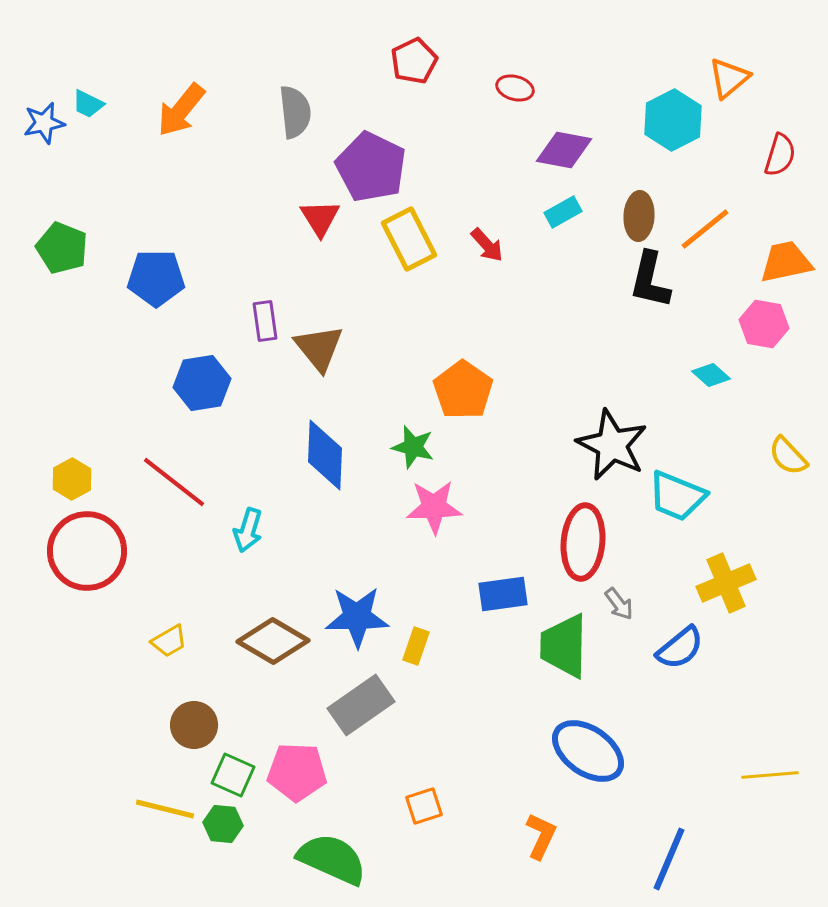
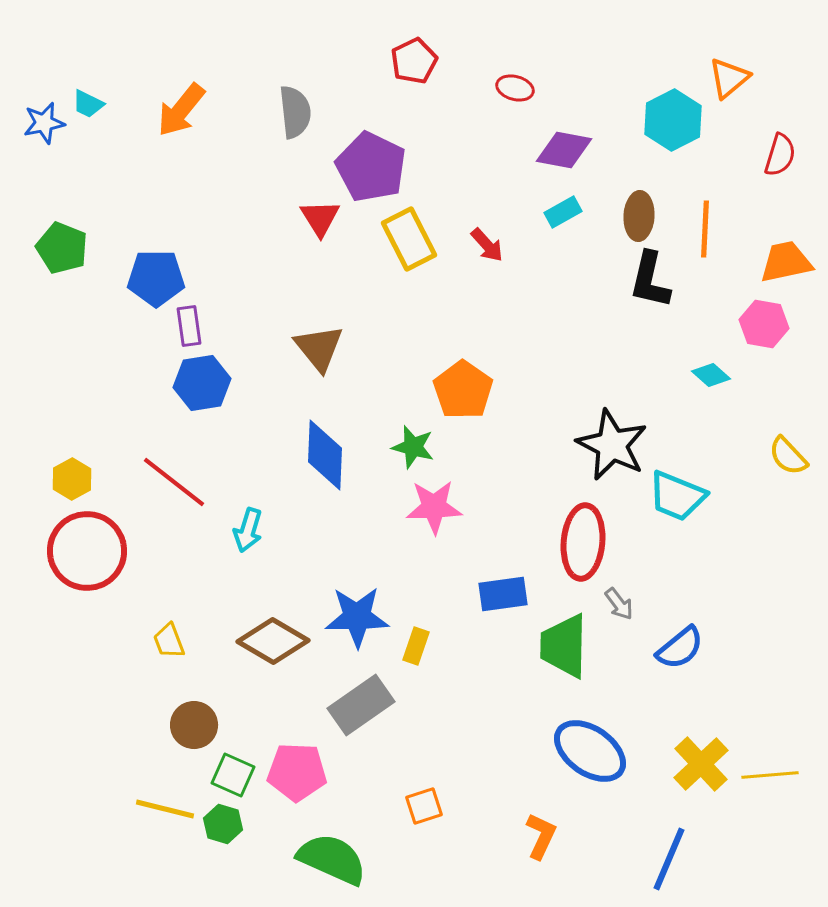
orange line at (705, 229): rotated 48 degrees counterclockwise
purple rectangle at (265, 321): moved 76 px left, 5 px down
yellow cross at (726, 583): moved 25 px left, 181 px down; rotated 20 degrees counterclockwise
yellow trapezoid at (169, 641): rotated 99 degrees clockwise
blue ellipse at (588, 751): moved 2 px right
green hexagon at (223, 824): rotated 12 degrees clockwise
